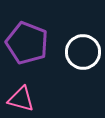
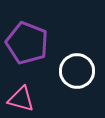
white circle: moved 6 px left, 19 px down
